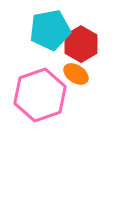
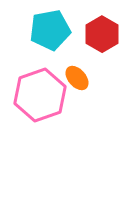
red hexagon: moved 21 px right, 10 px up
orange ellipse: moved 1 px right, 4 px down; rotated 15 degrees clockwise
